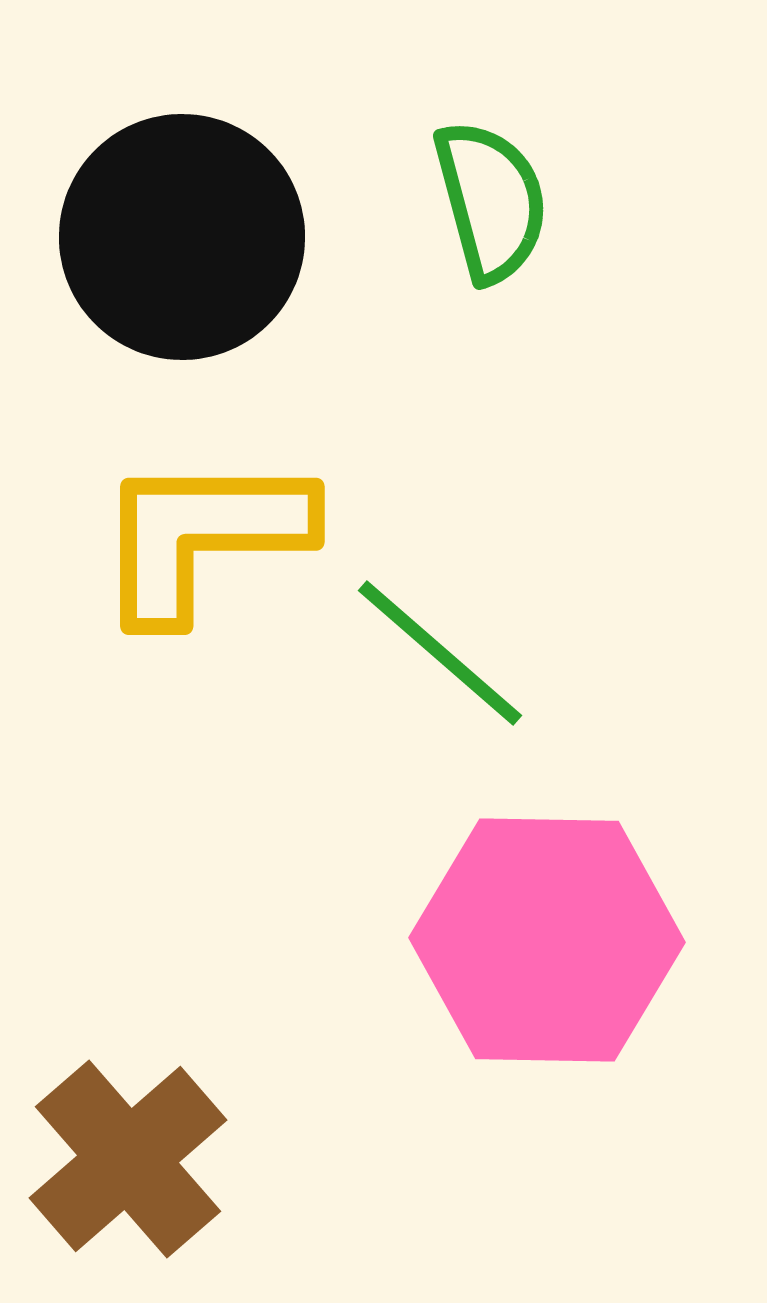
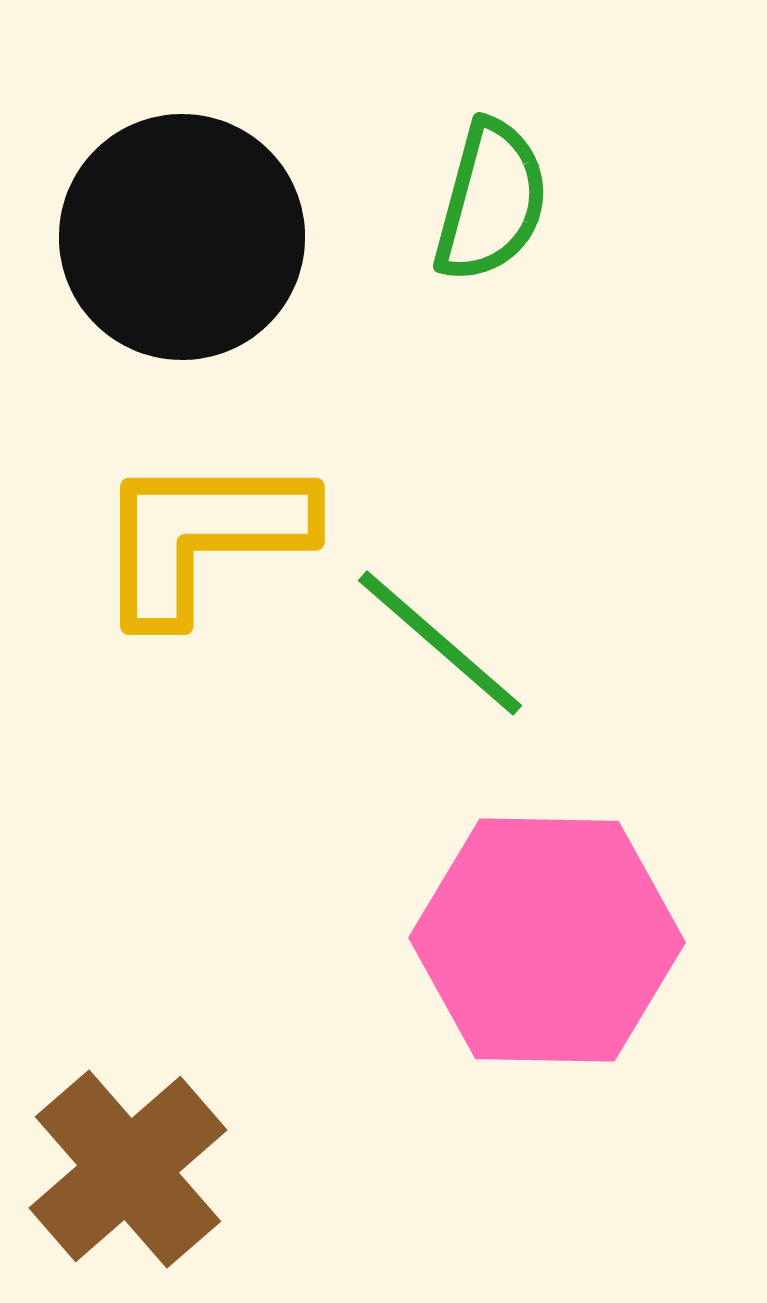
green semicircle: rotated 30 degrees clockwise
green line: moved 10 px up
brown cross: moved 10 px down
